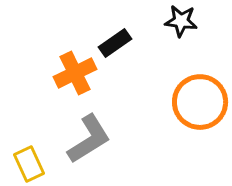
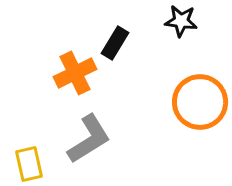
black rectangle: rotated 24 degrees counterclockwise
yellow rectangle: rotated 12 degrees clockwise
